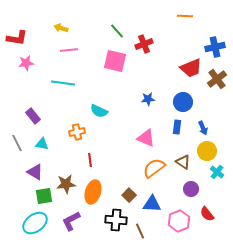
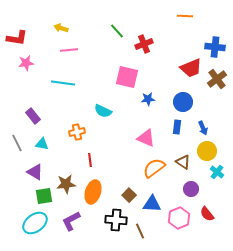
blue cross: rotated 18 degrees clockwise
pink square: moved 12 px right, 16 px down
cyan semicircle: moved 4 px right
pink hexagon: moved 3 px up
